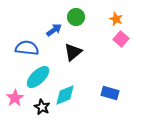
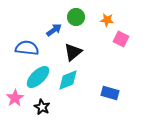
orange star: moved 9 px left, 1 px down; rotated 16 degrees counterclockwise
pink square: rotated 14 degrees counterclockwise
cyan diamond: moved 3 px right, 15 px up
